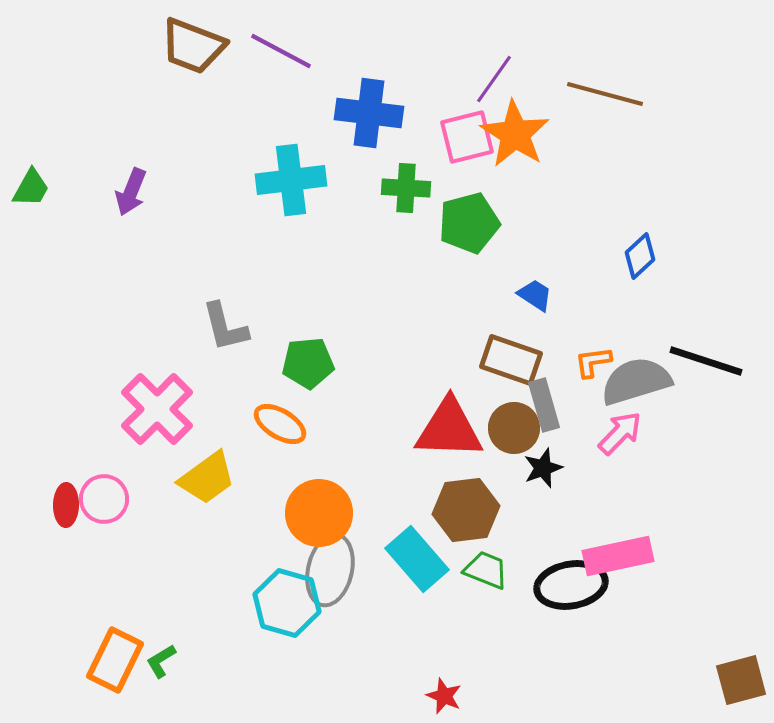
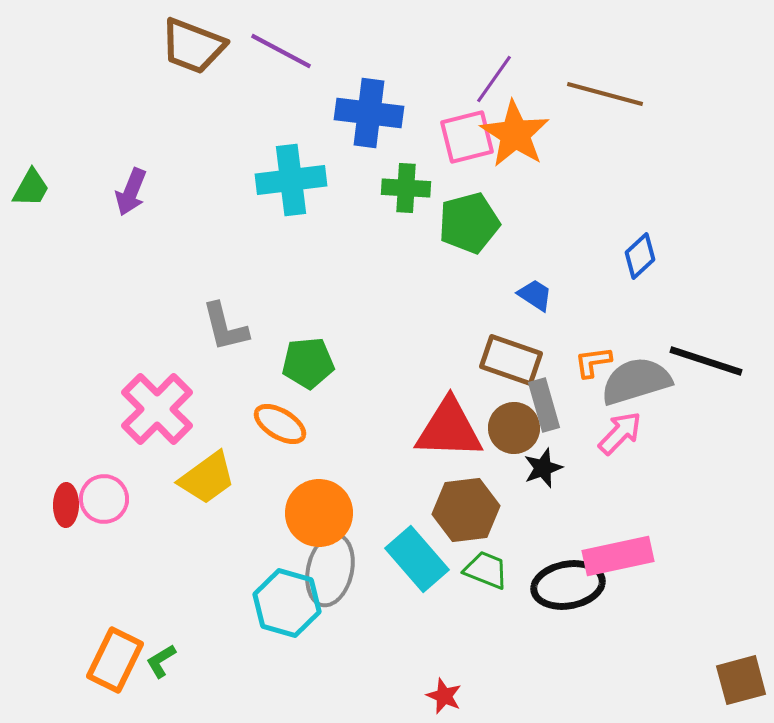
black ellipse at (571, 585): moved 3 px left
